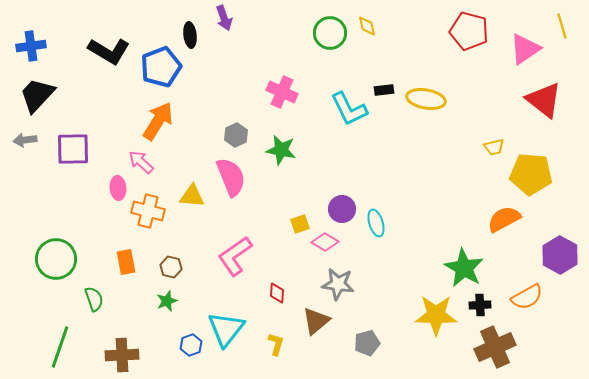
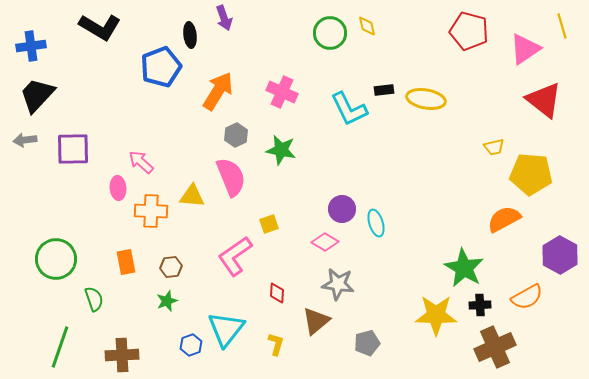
black L-shape at (109, 51): moved 9 px left, 24 px up
orange arrow at (158, 121): moved 60 px right, 30 px up
orange cross at (148, 211): moved 3 px right; rotated 12 degrees counterclockwise
yellow square at (300, 224): moved 31 px left
brown hexagon at (171, 267): rotated 20 degrees counterclockwise
